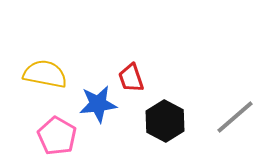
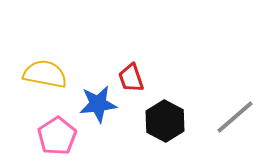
pink pentagon: rotated 9 degrees clockwise
